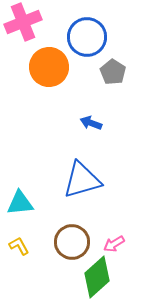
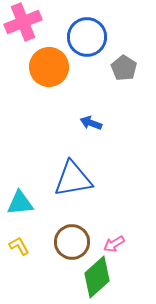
gray pentagon: moved 11 px right, 4 px up
blue triangle: moved 9 px left, 1 px up; rotated 6 degrees clockwise
